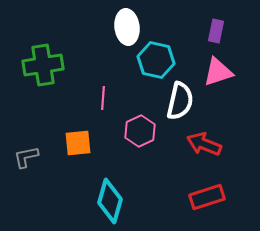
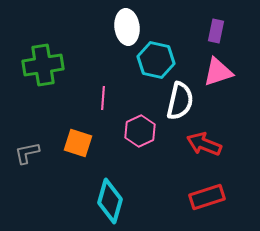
orange square: rotated 24 degrees clockwise
gray L-shape: moved 1 px right, 4 px up
